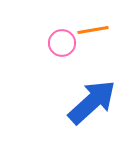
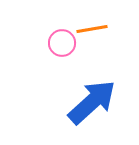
orange line: moved 1 px left, 1 px up
